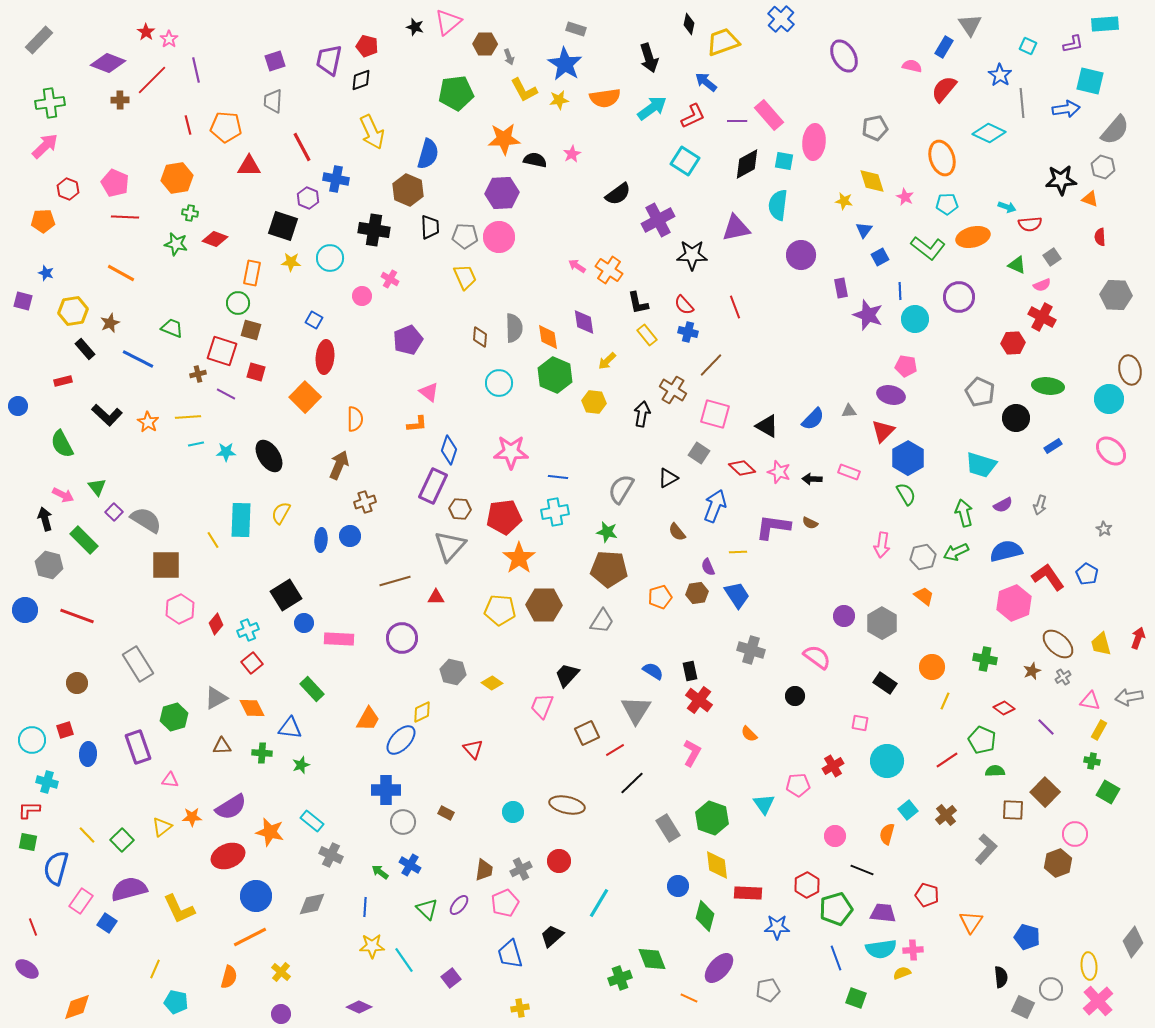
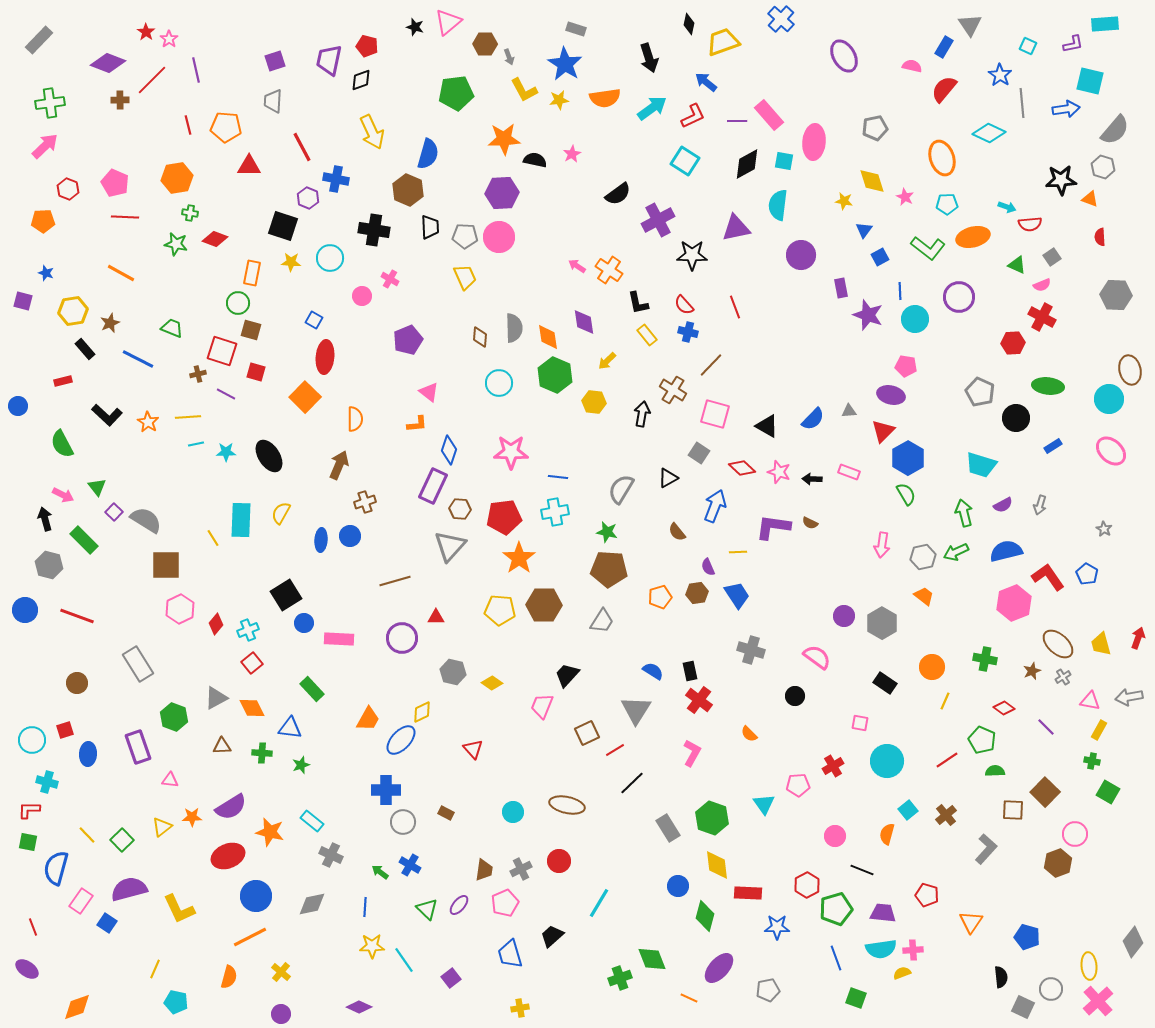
yellow line at (213, 540): moved 2 px up
red triangle at (436, 597): moved 20 px down
green hexagon at (174, 717): rotated 24 degrees counterclockwise
